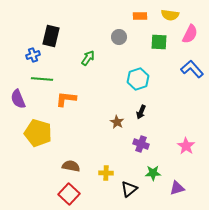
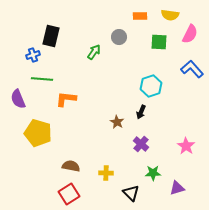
green arrow: moved 6 px right, 6 px up
cyan hexagon: moved 13 px right, 7 px down
purple cross: rotated 21 degrees clockwise
black triangle: moved 2 px right, 4 px down; rotated 36 degrees counterclockwise
red square: rotated 15 degrees clockwise
